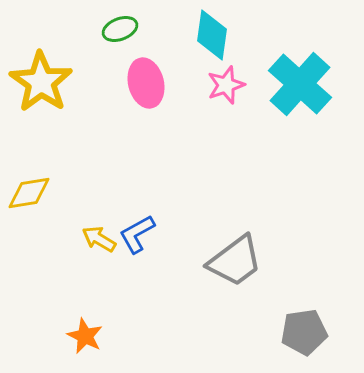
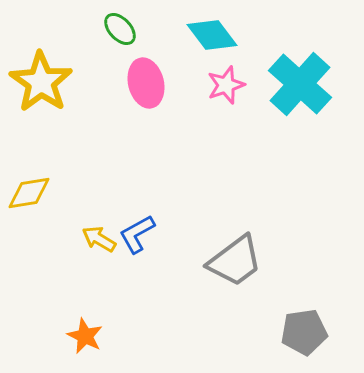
green ellipse: rotated 68 degrees clockwise
cyan diamond: rotated 45 degrees counterclockwise
